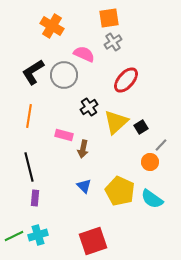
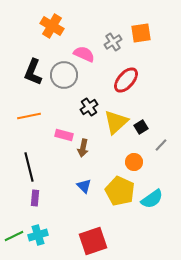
orange square: moved 32 px right, 15 px down
black L-shape: rotated 36 degrees counterclockwise
orange line: rotated 70 degrees clockwise
brown arrow: moved 1 px up
orange circle: moved 16 px left
cyan semicircle: rotated 70 degrees counterclockwise
